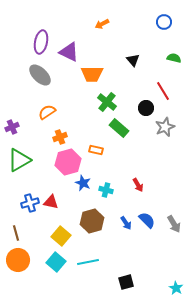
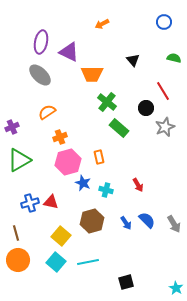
orange rectangle: moved 3 px right, 7 px down; rotated 64 degrees clockwise
